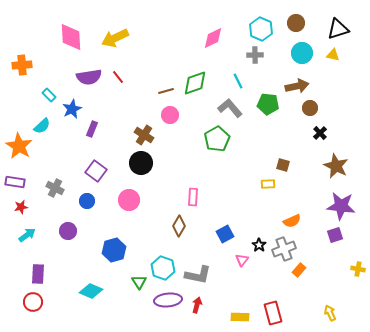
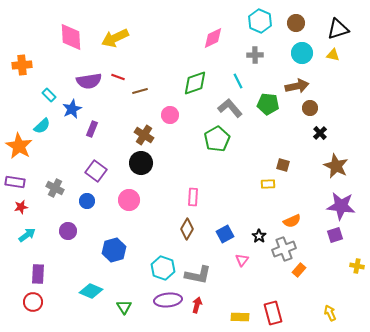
cyan hexagon at (261, 29): moved 1 px left, 8 px up
purple semicircle at (89, 77): moved 4 px down
red line at (118, 77): rotated 32 degrees counterclockwise
brown line at (166, 91): moved 26 px left
brown diamond at (179, 226): moved 8 px right, 3 px down
black star at (259, 245): moved 9 px up
yellow cross at (358, 269): moved 1 px left, 3 px up
green triangle at (139, 282): moved 15 px left, 25 px down
